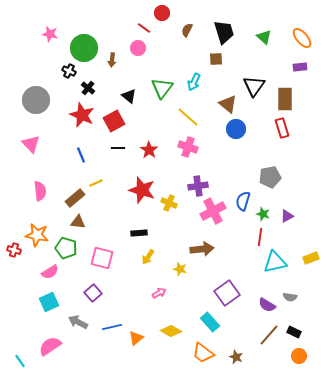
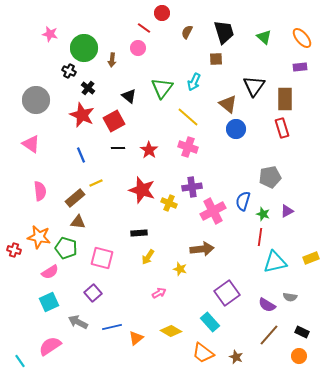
brown semicircle at (187, 30): moved 2 px down
pink triangle at (31, 144): rotated 12 degrees counterclockwise
purple cross at (198, 186): moved 6 px left, 1 px down
purple triangle at (287, 216): moved 5 px up
orange star at (37, 235): moved 2 px right, 2 px down
black rectangle at (294, 332): moved 8 px right
